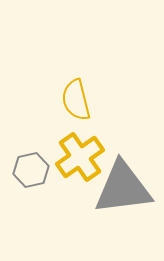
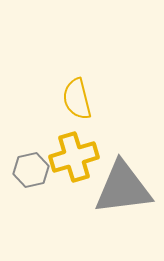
yellow semicircle: moved 1 px right, 1 px up
yellow cross: moved 6 px left; rotated 18 degrees clockwise
